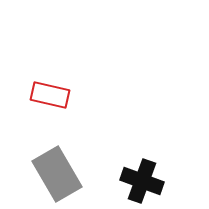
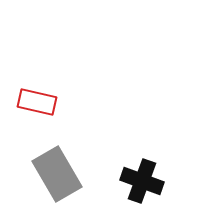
red rectangle: moved 13 px left, 7 px down
